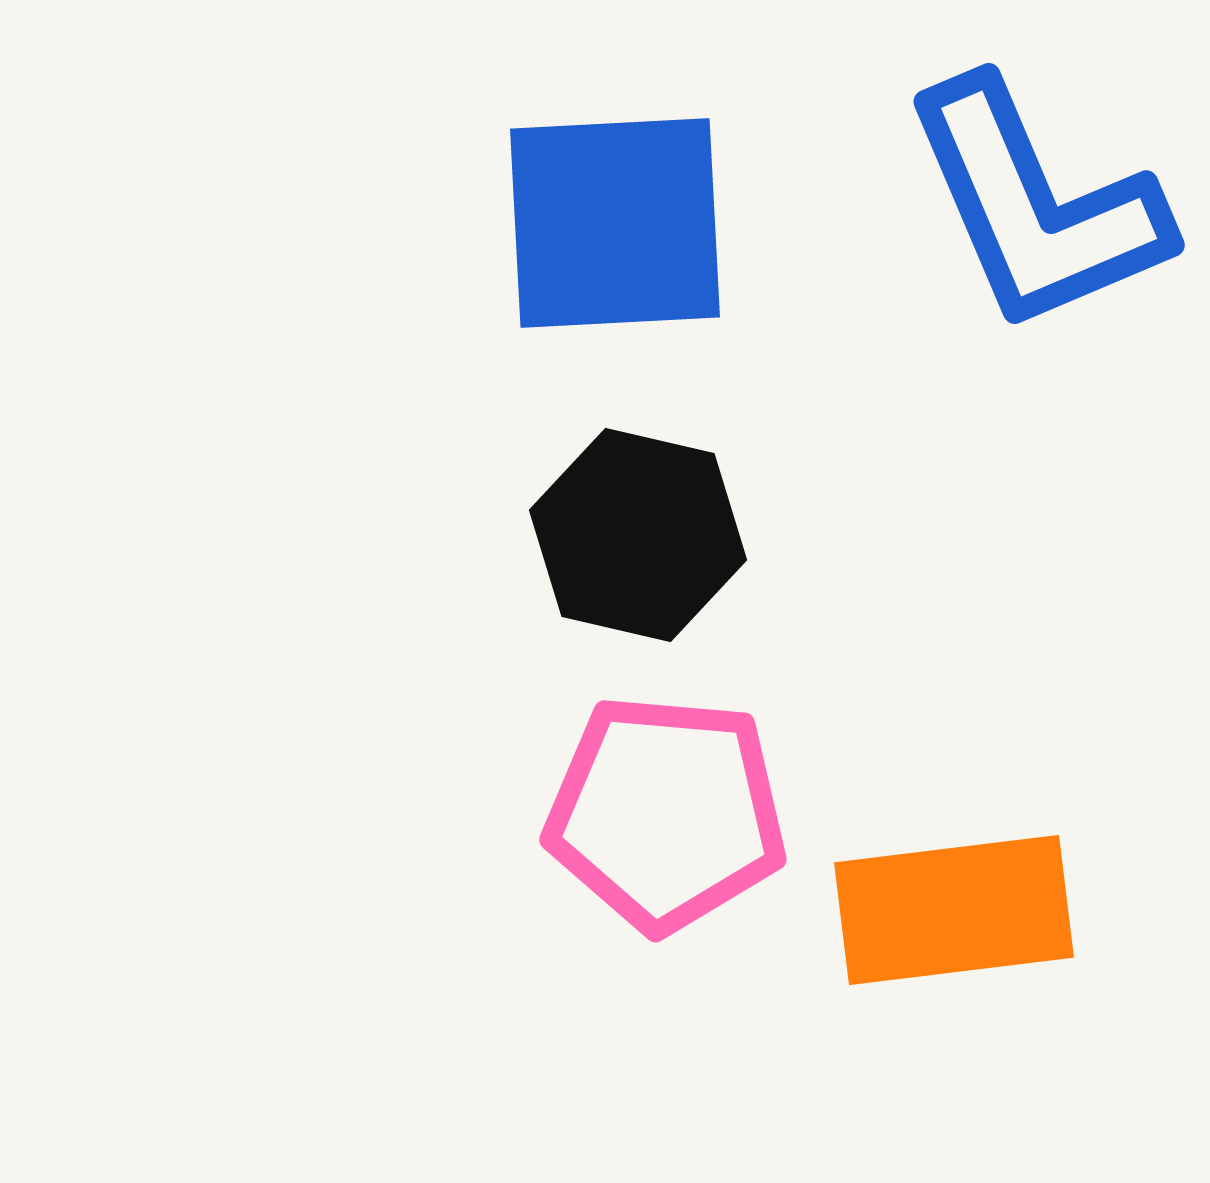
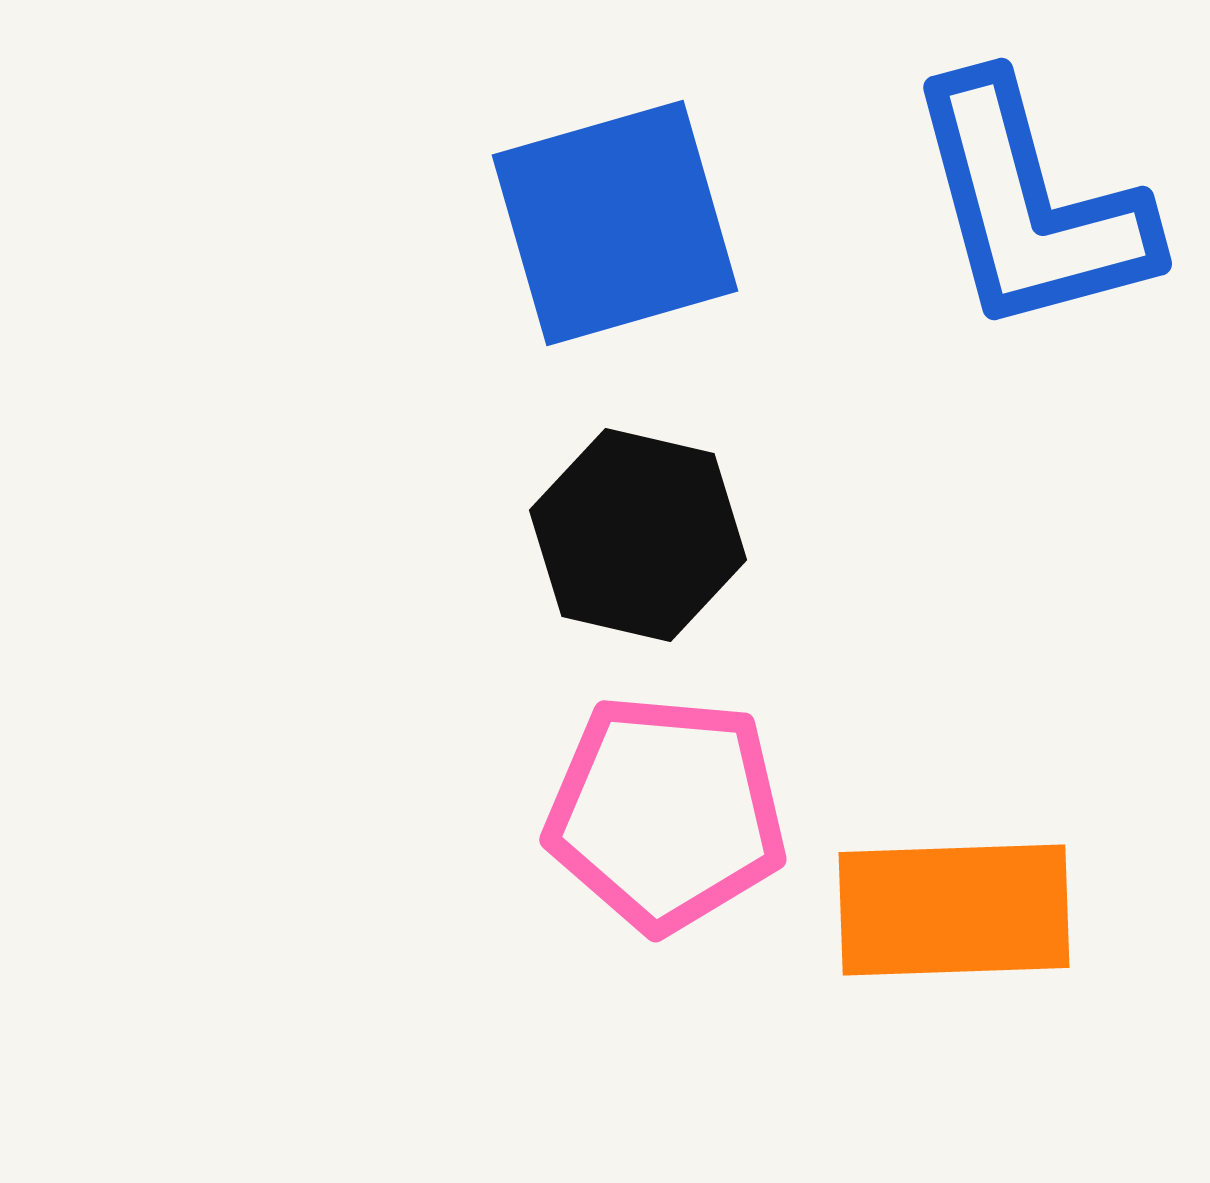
blue L-shape: moved 6 px left; rotated 8 degrees clockwise
blue square: rotated 13 degrees counterclockwise
orange rectangle: rotated 5 degrees clockwise
